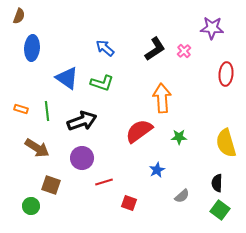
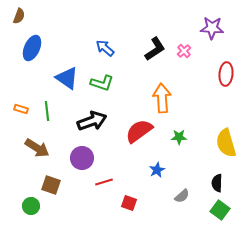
blue ellipse: rotated 20 degrees clockwise
black arrow: moved 10 px right
